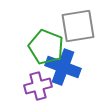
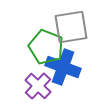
gray square: moved 7 px left, 1 px down
purple cross: rotated 32 degrees counterclockwise
